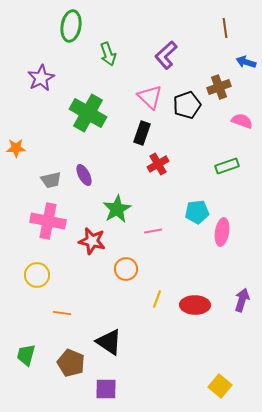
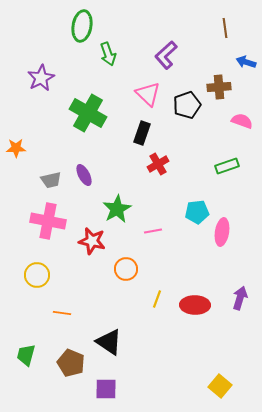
green ellipse: moved 11 px right
brown cross: rotated 15 degrees clockwise
pink triangle: moved 2 px left, 3 px up
purple arrow: moved 2 px left, 2 px up
